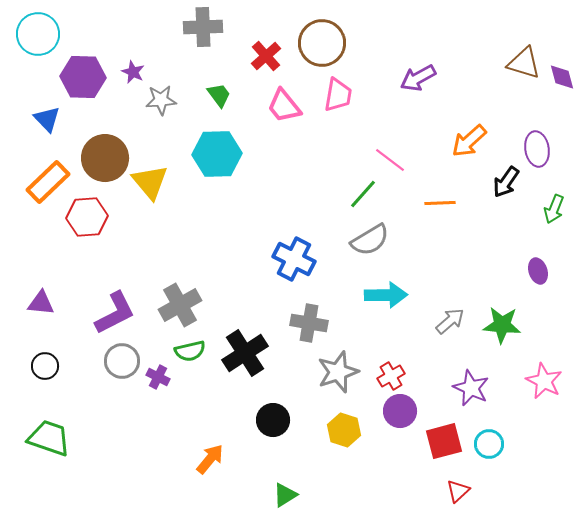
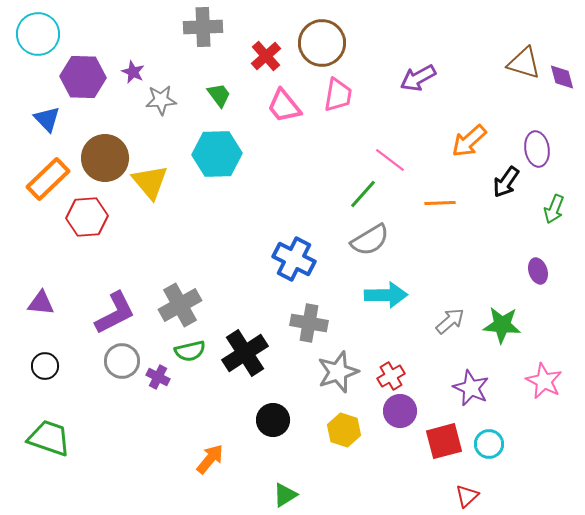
orange rectangle at (48, 182): moved 3 px up
red triangle at (458, 491): moved 9 px right, 5 px down
